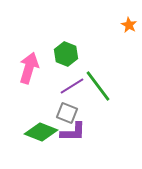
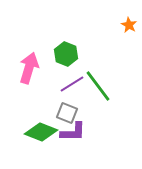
purple line: moved 2 px up
